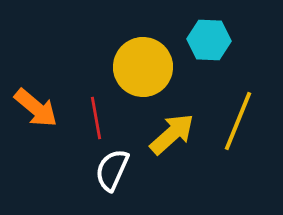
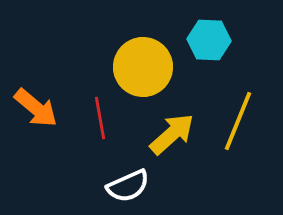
red line: moved 4 px right
white semicircle: moved 16 px right, 16 px down; rotated 138 degrees counterclockwise
